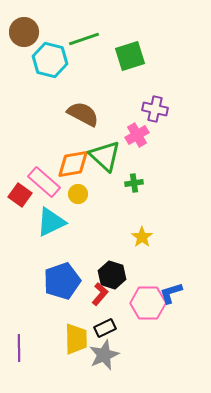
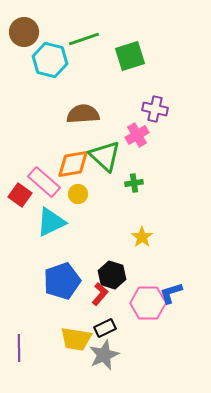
brown semicircle: rotated 32 degrees counterclockwise
yellow trapezoid: rotated 100 degrees clockwise
